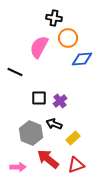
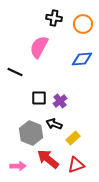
orange circle: moved 15 px right, 14 px up
pink arrow: moved 1 px up
